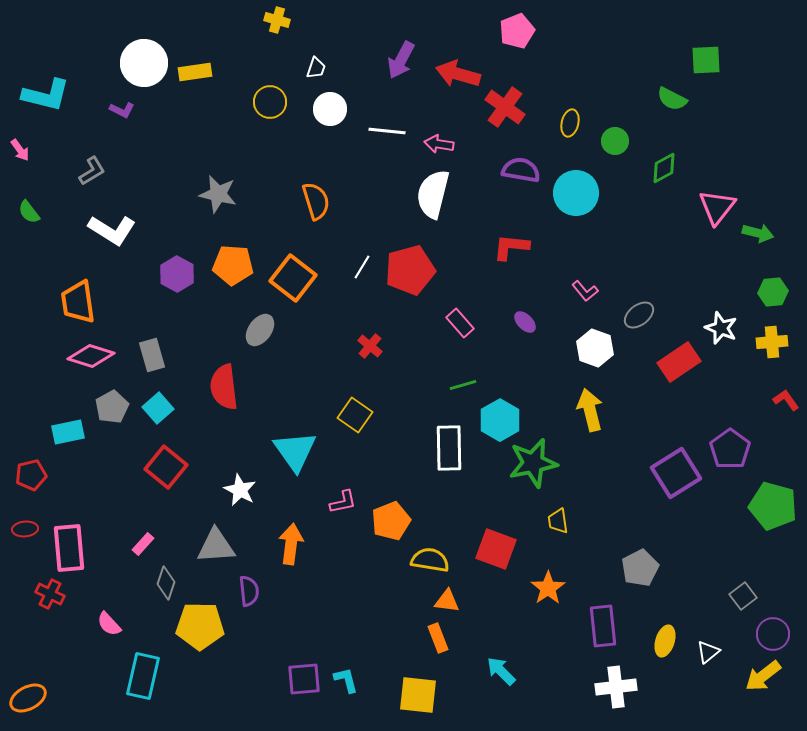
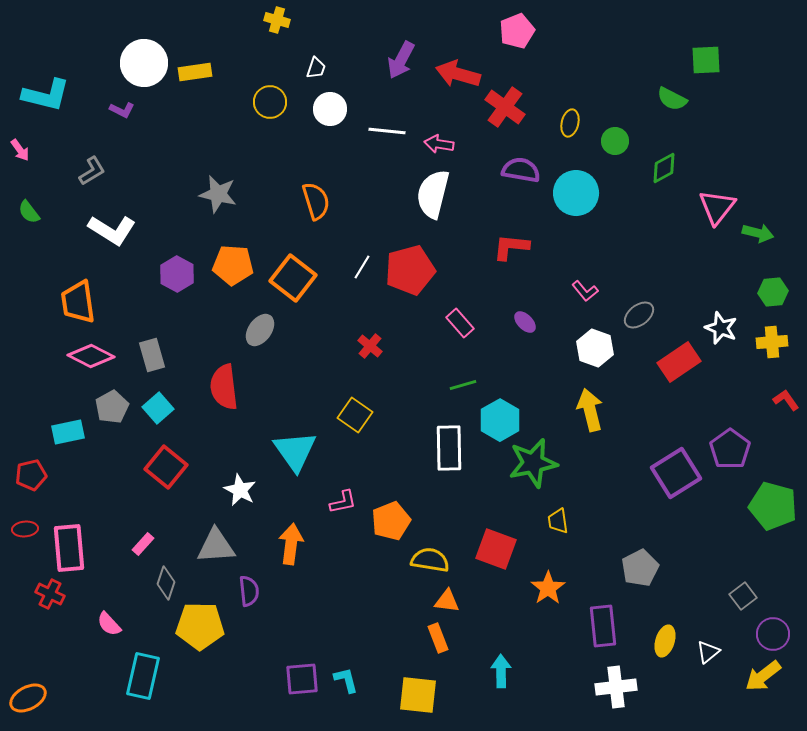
pink diamond at (91, 356): rotated 9 degrees clockwise
cyan arrow at (501, 671): rotated 44 degrees clockwise
purple square at (304, 679): moved 2 px left
